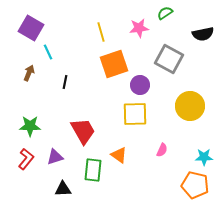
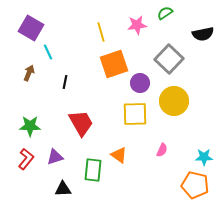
pink star: moved 2 px left, 3 px up
gray square: rotated 16 degrees clockwise
purple circle: moved 2 px up
yellow circle: moved 16 px left, 5 px up
red trapezoid: moved 2 px left, 8 px up
